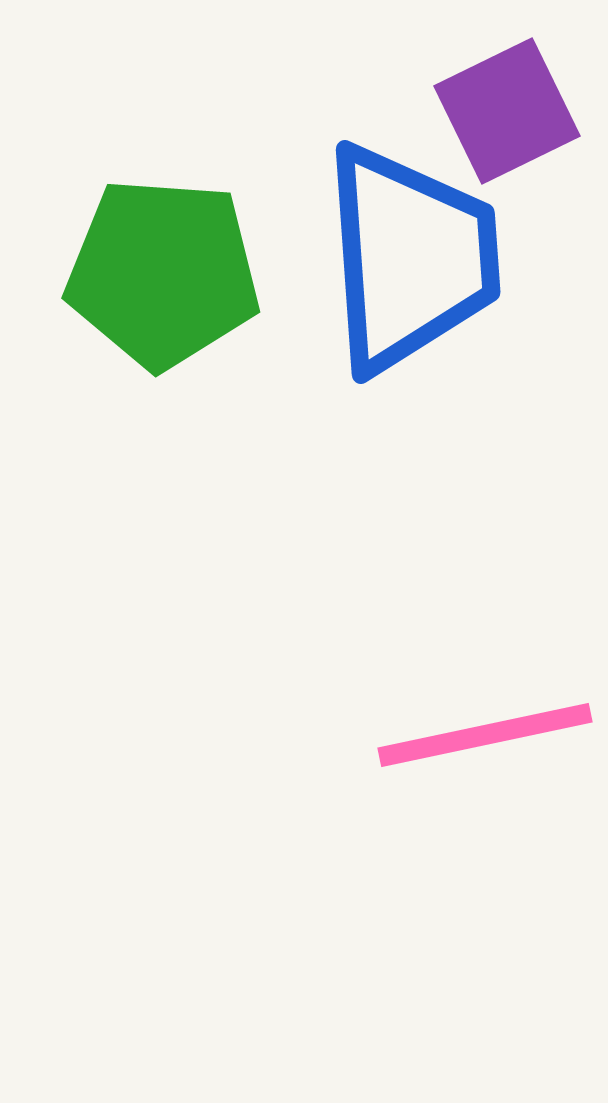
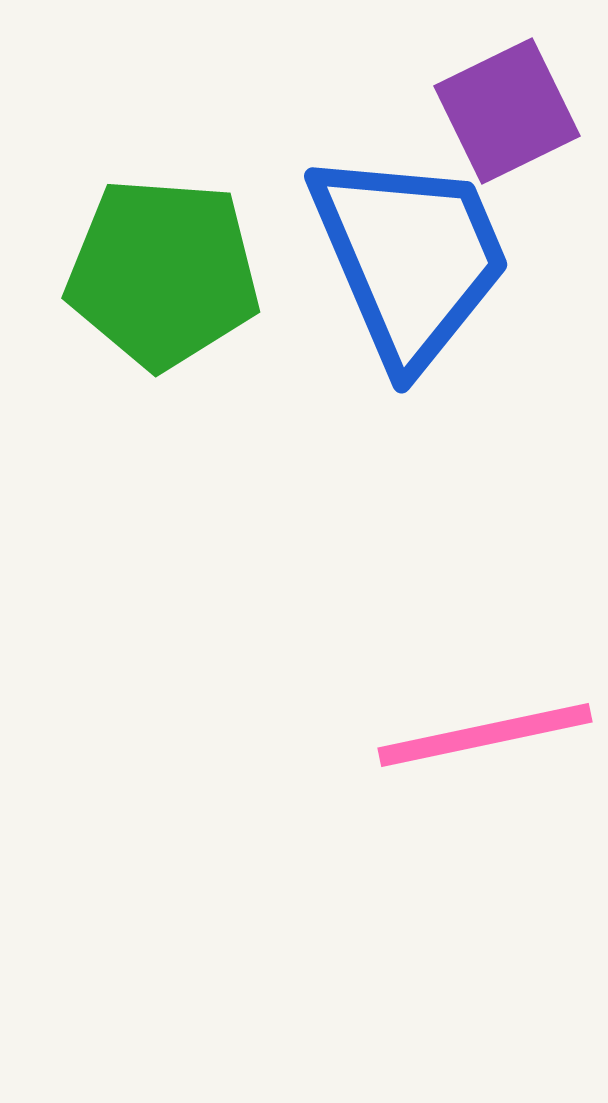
blue trapezoid: rotated 19 degrees counterclockwise
